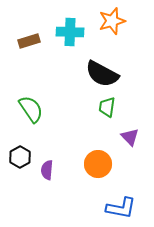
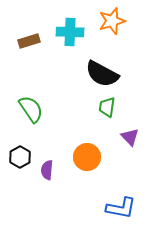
orange circle: moved 11 px left, 7 px up
